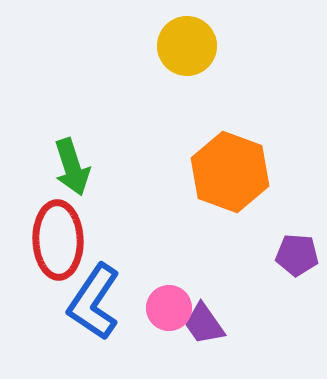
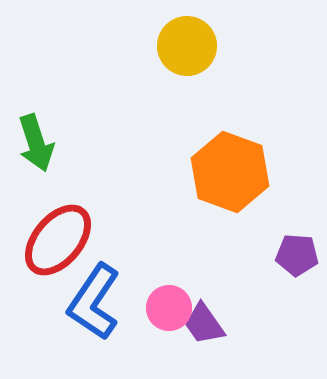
green arrow: moved 36 px left, 24 px up
red ellipse: rotated 42 degrees clockwise
